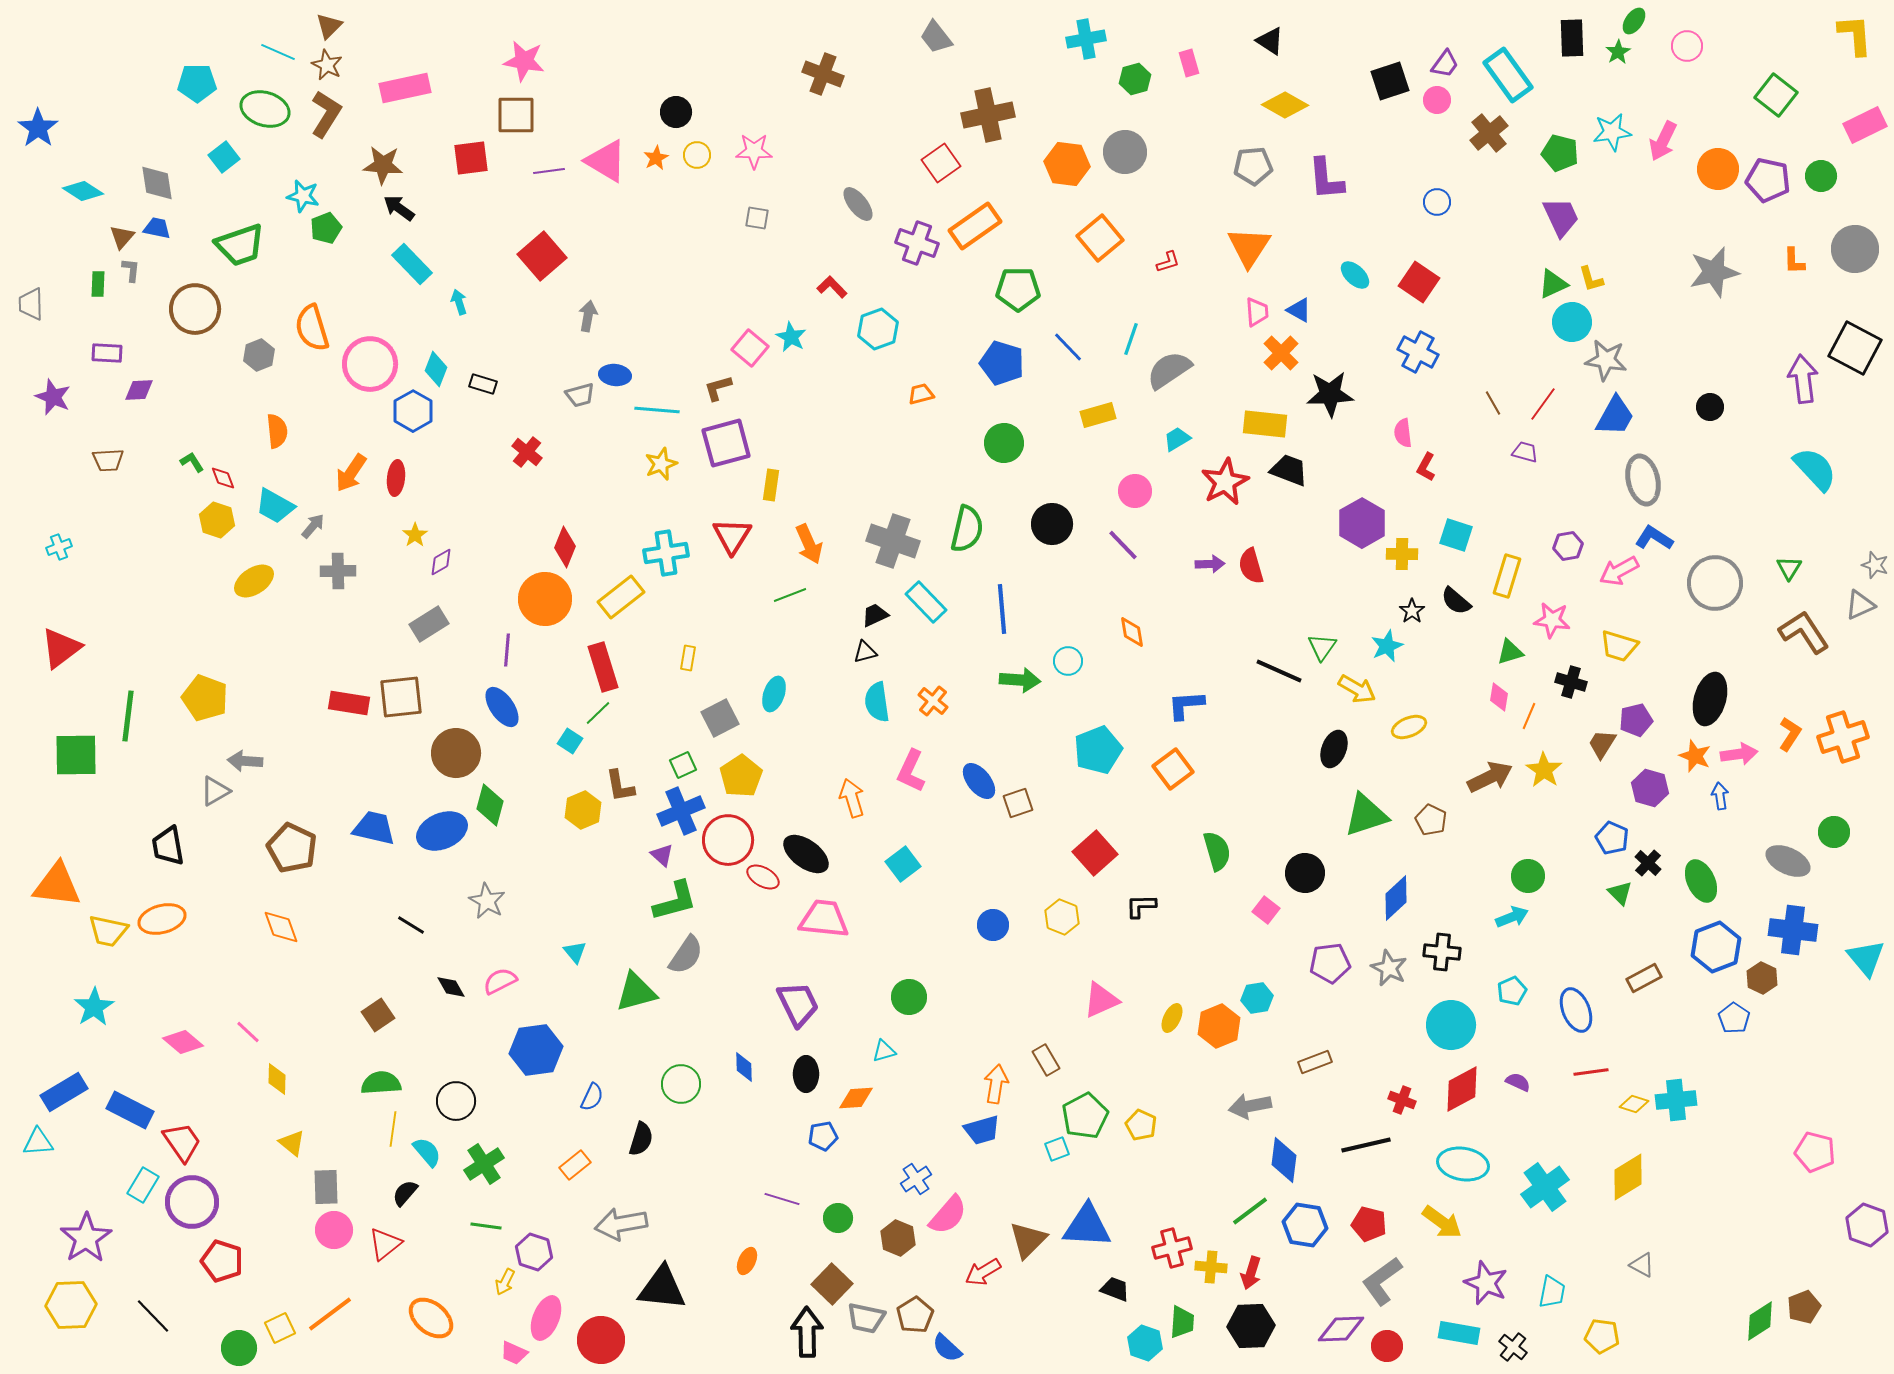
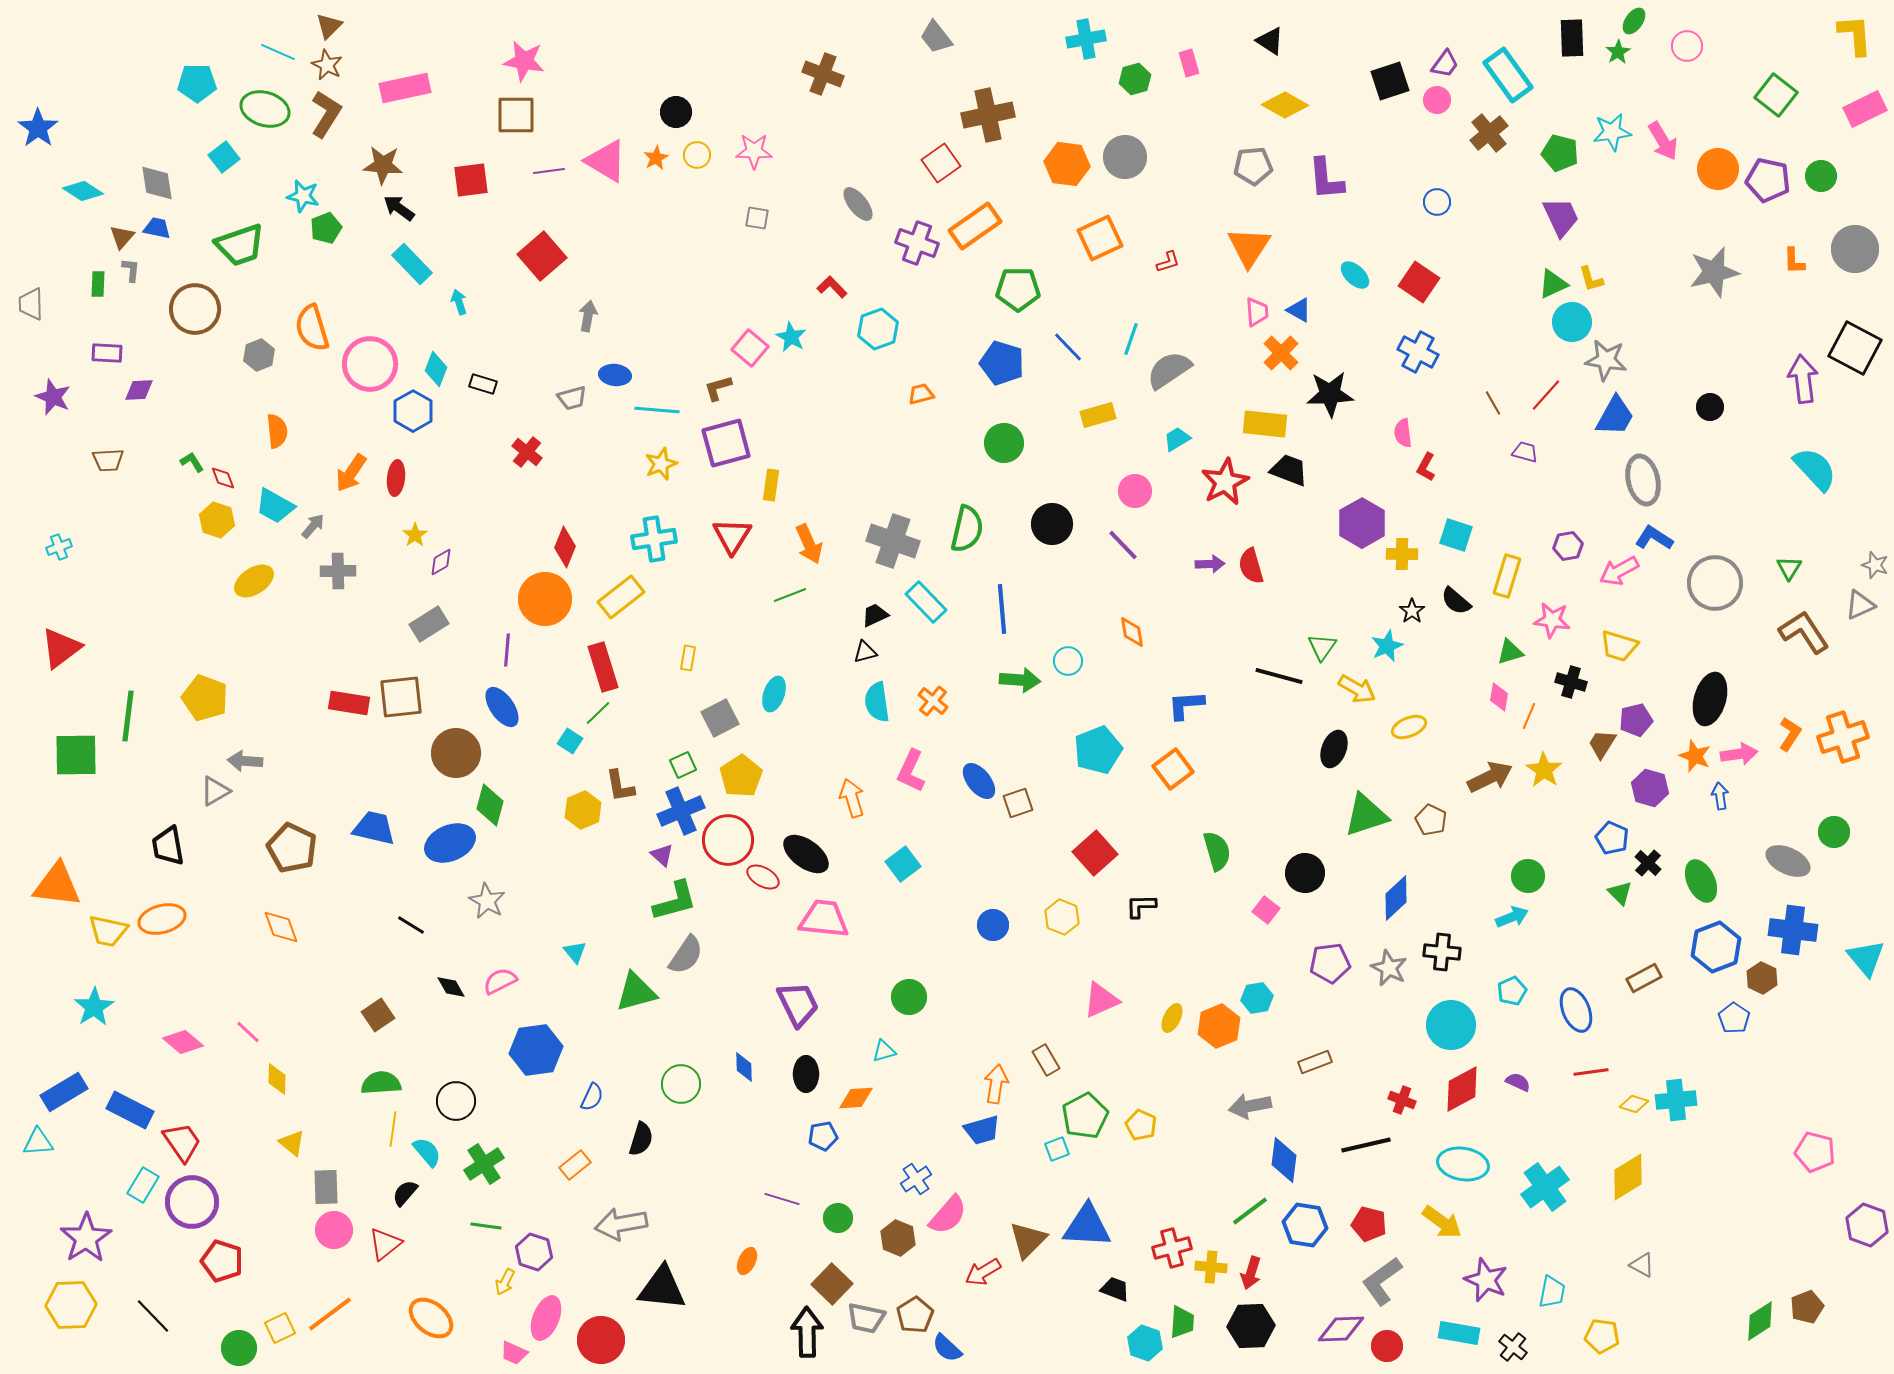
pink rectangle at (1865, 125): moved 16 px up
pink arrow at (1663, 141): rotated 57 degrees counterclockwise
gray circle at (1125, 152): moved 5 px down
red square at (471, 158): moved 22 px down
orange square at (1100, 238): rotated 15 degrees clockwise
gray trapezoid at (580, 395): moved 8 px left, 3 px down
red line at (1543, 404): moved 3 px right, 9 px up; rotated 6 degrees clockwise
cyan cross at (666, 553): moved 12 px left, 14 px up
black line at (1279, 671): moved 5 px down; rotated 9 degrees counterclockwise
blue ellipse at (442, 831): moved 8 px right, 12 px down
purple star at (1486, 1283): moved 3 px up
brown pentagon at (1804, 1307): moved 3 px right
